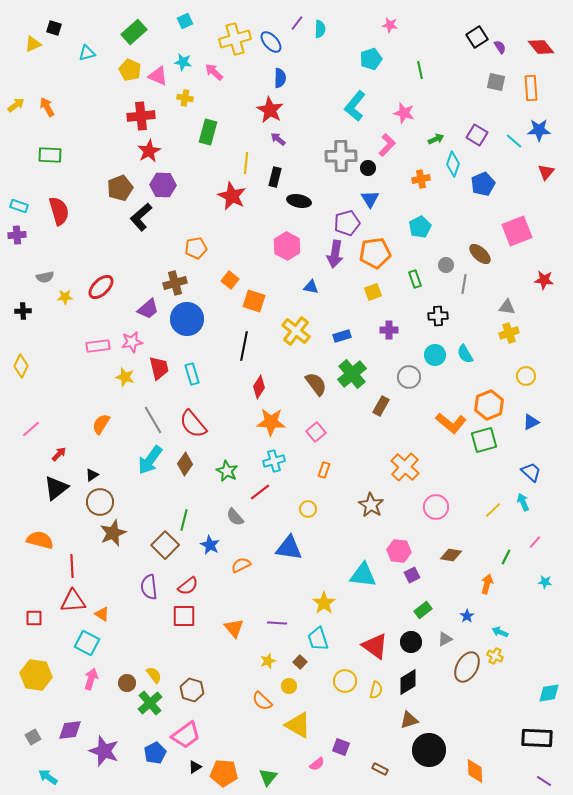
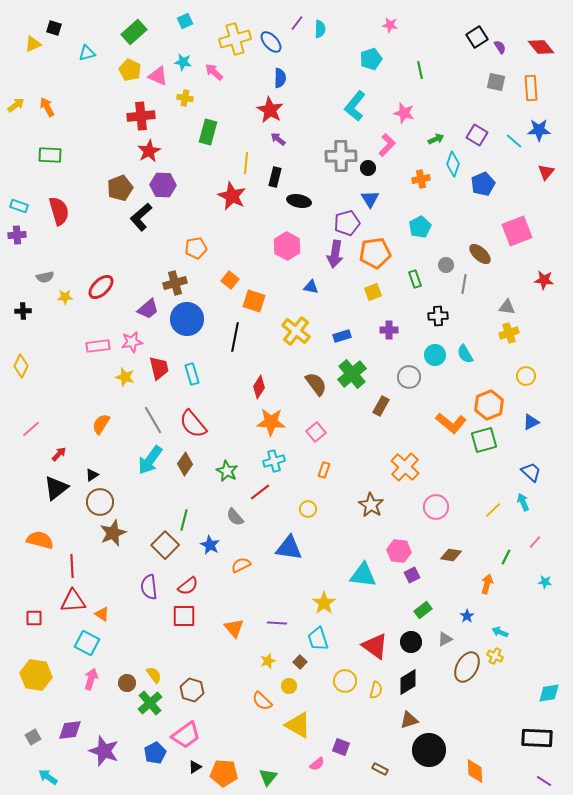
black line at (244, 346): moved 9 px left, 9 px up
